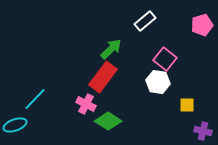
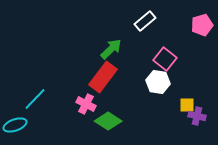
purple cross: moved 6 px left, 15 px up
